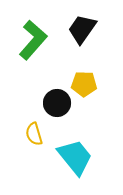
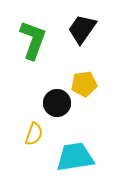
green L-shape: rotated 21 degrees counterclockwise
yellow pentagon: rotated 10 degrees counterclockwise
yellow semicircle: rotated 145 degrees counterclockwise
cyan trapezoid: rotated 60 degrees counterclockwise
